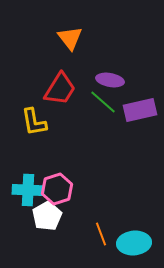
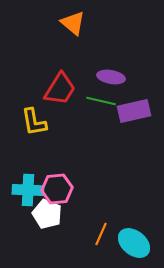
orange triangle: moved 3 px right, 15 px up; rotated 12 degrees counterclockwise
purple ellipse: moved 1 px right, 3 px up
green line: moved 2 px left, 1 px up; rotated 28 degrees counterclockwise
purple rectangle: moved 6 px left, 1 px down
pink hexagon: rotated 12 degrees clockwise
white pentagon: moved 2 px up; rotated 20 degrees counterclockwise
orange line: rotated 45 degrees clockwise
cyan ellipse: rotated 44 degrees clockwise
